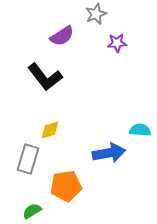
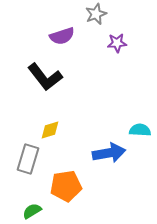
purple semicircle: rotated 15 degrees clockwise
